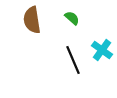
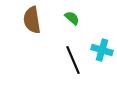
cyan cross: rotated 20 degrees counterclockwise
